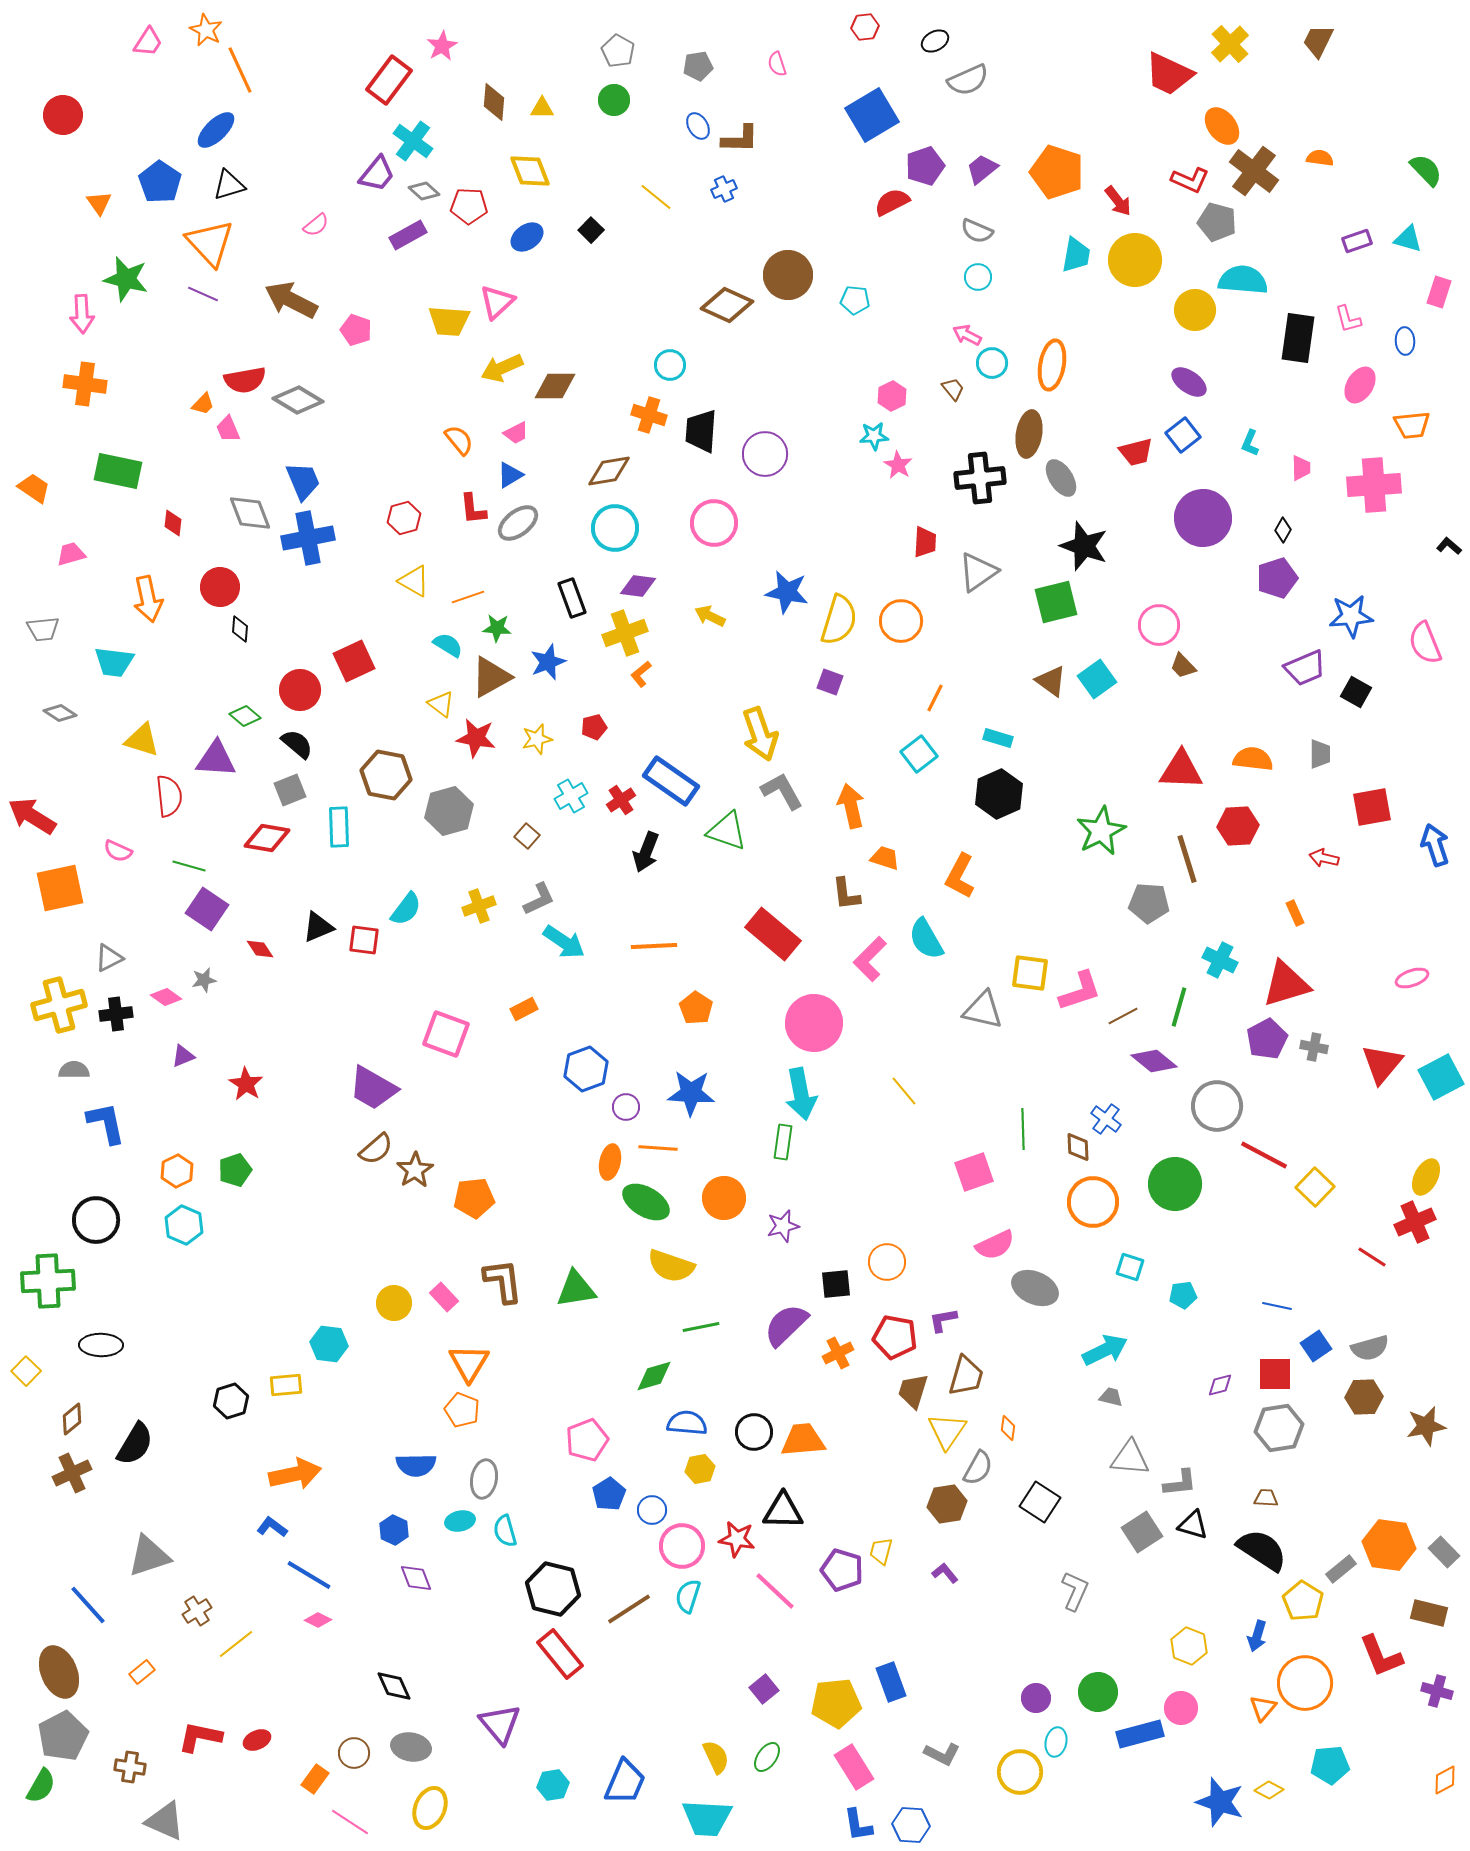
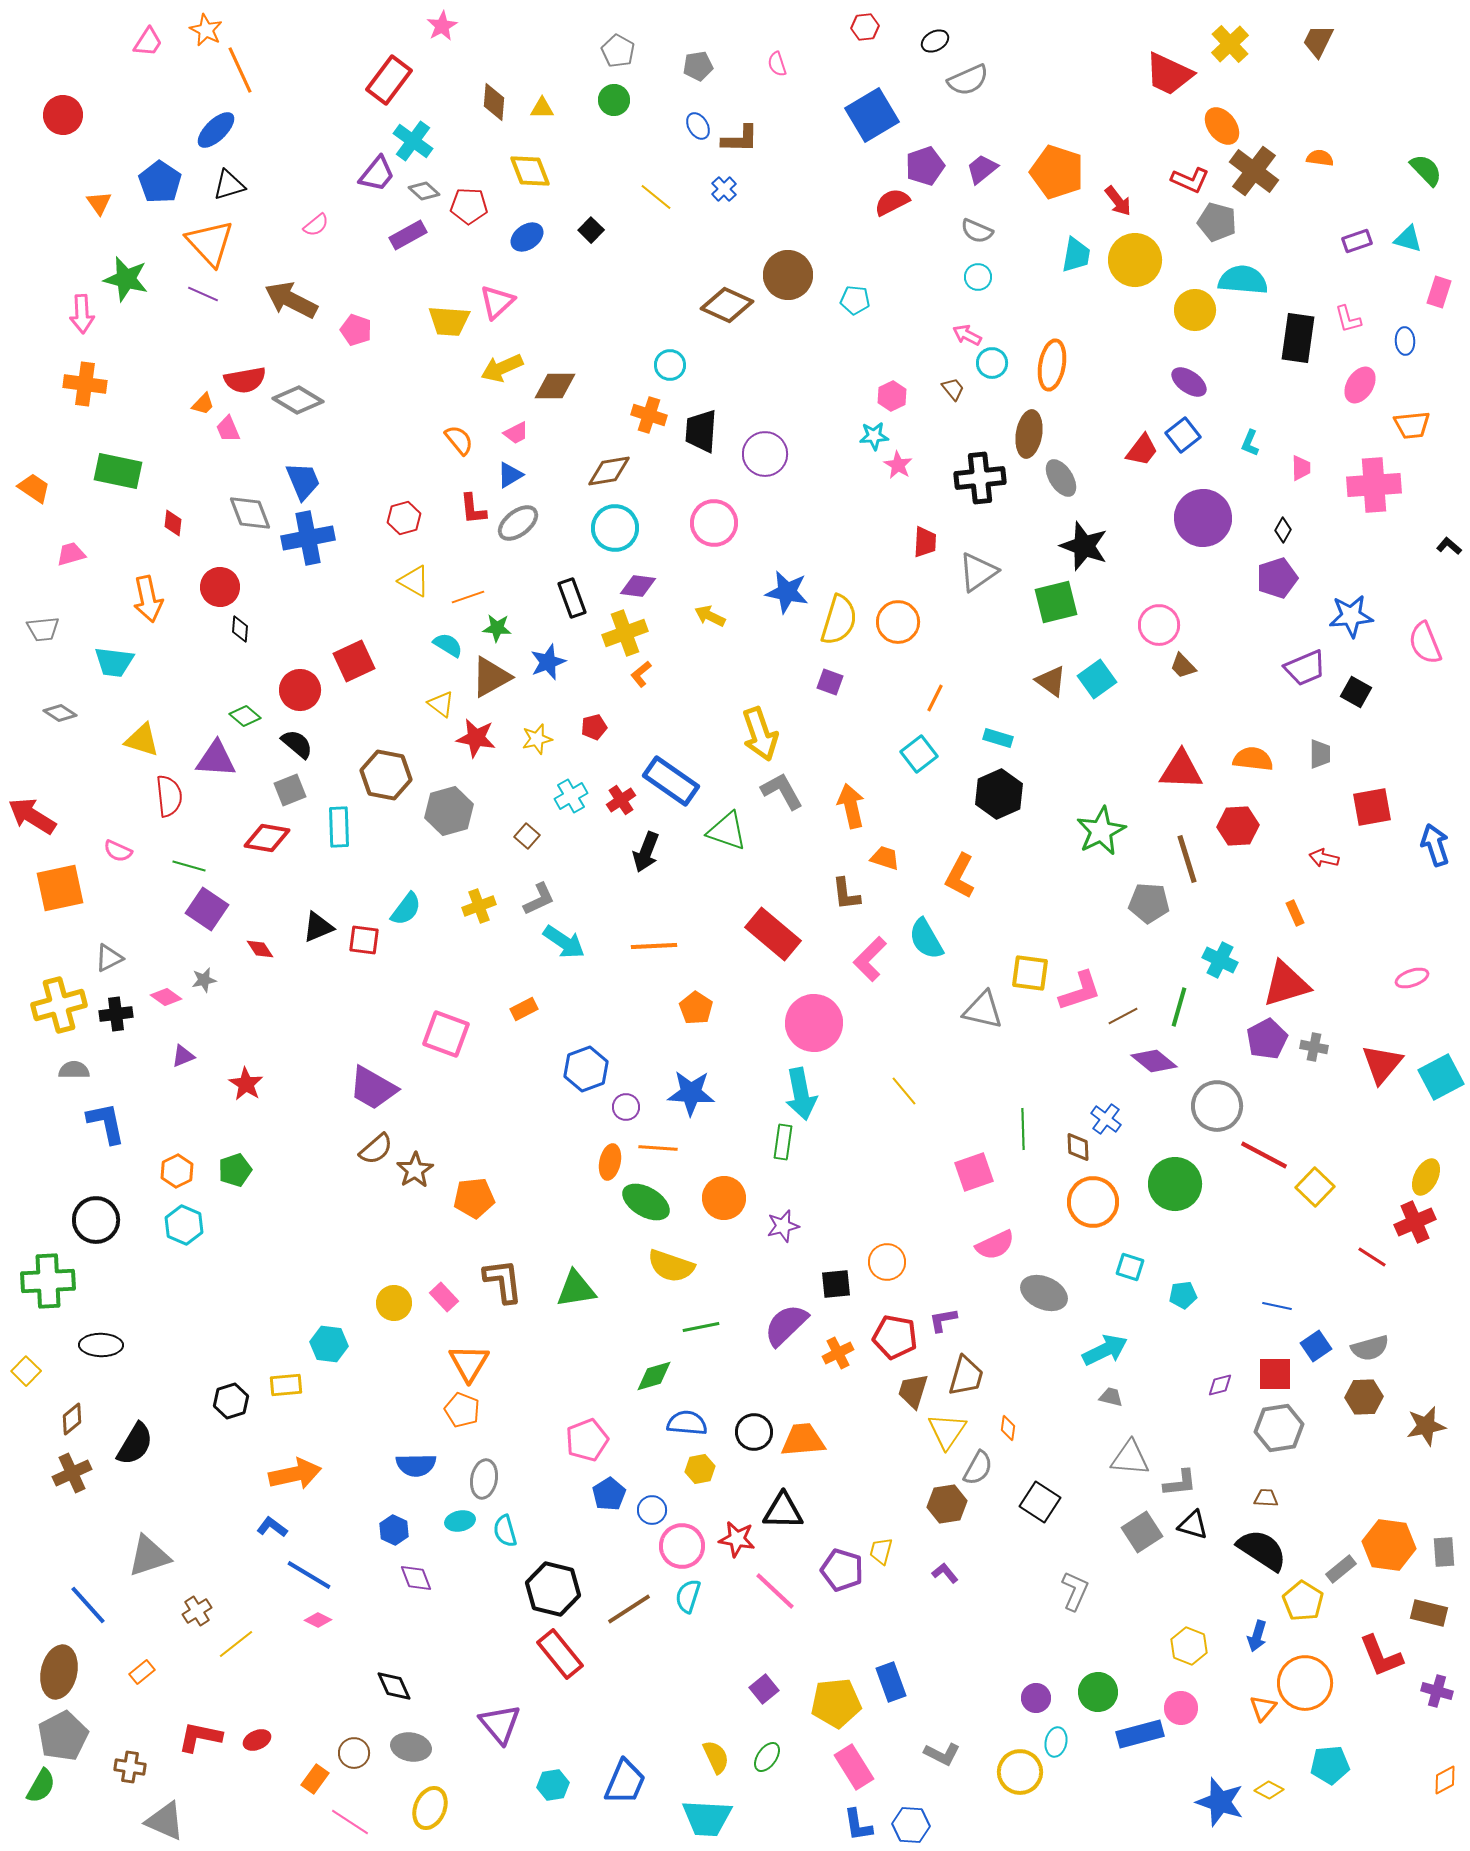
pink star at (442, 46): moved 20 px up
blue cross at (724, 189): rotated 20 degrees counterclockwise
red trapezoid at (1136, 452): moved 6 px right, 2 px up; rotated 39 degrees counterclockwise
orange circle at (901, 621): moved 3 px left, 1 px down
gray ellipse at (1035, 1288): moved 9 px right, 5 px down
gray rectangle at (1444, 1552): rotated 40 degrees clockwise
brown ellipse at (59, 1672): rotated 36 degrees clockwise
